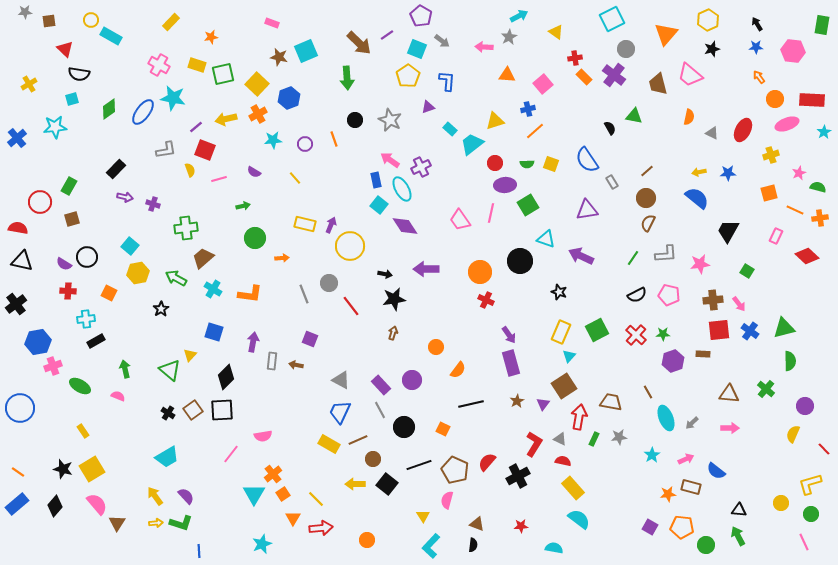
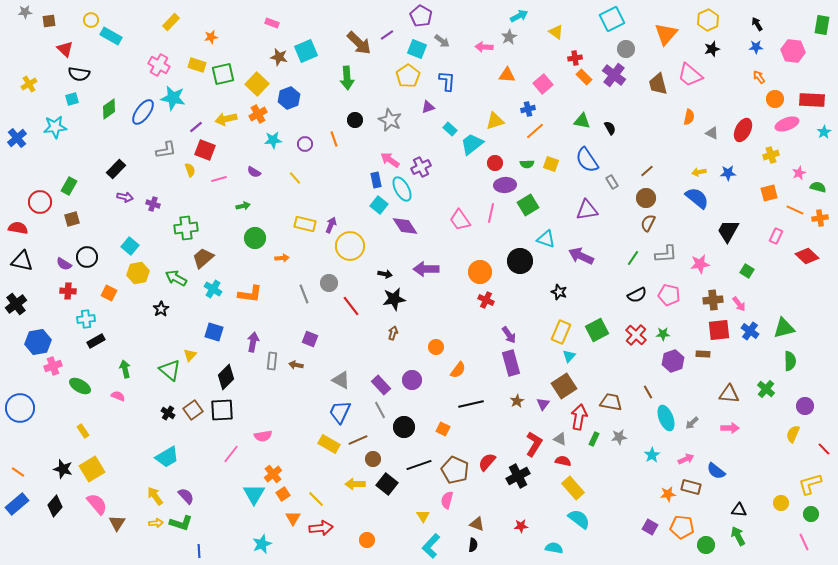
green triangle at (634, 116): moved 52 px left, 5 px down
